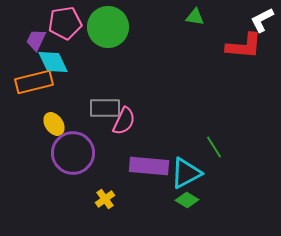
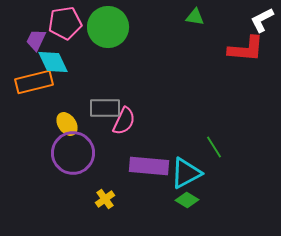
red L-shape: moved 2 px right, 3 px down
yellow ellipse: moved 13 px right
